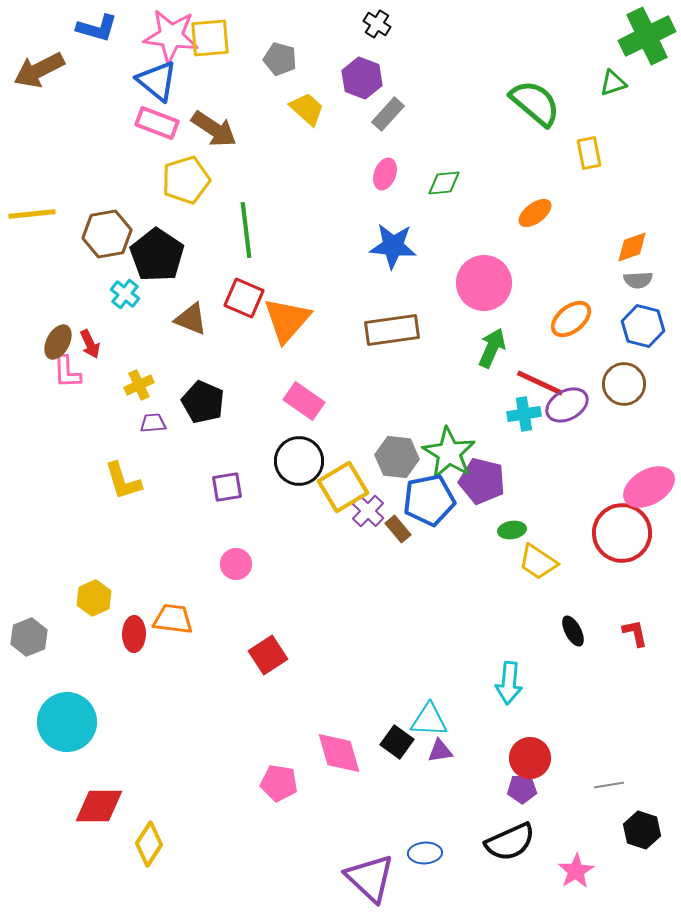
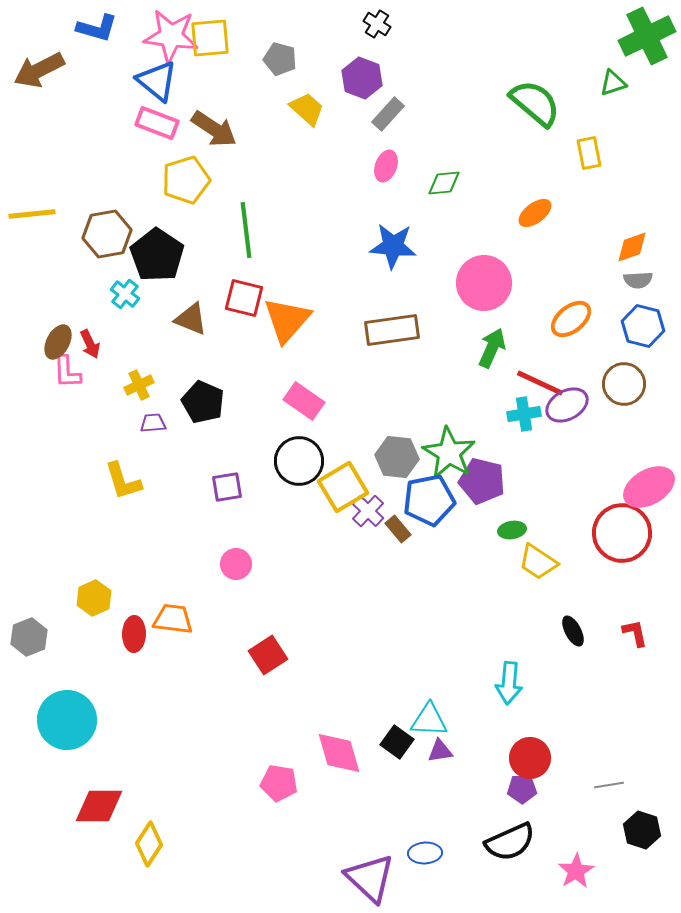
pink ellipse at (385, 174): moved 1 px right, 8 px up
red square at (244, 298): rotated 9 degrees counterclockwise
cyan circle at (67, 722): moved 2 px up
